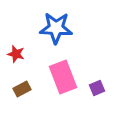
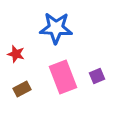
purple square: moved 12 px up
